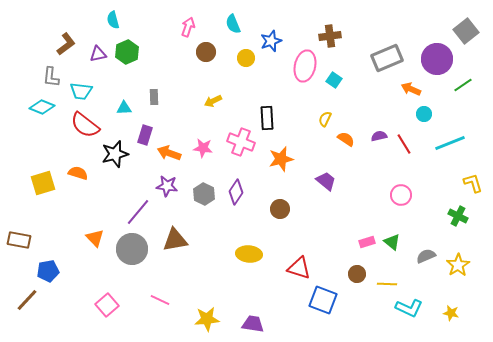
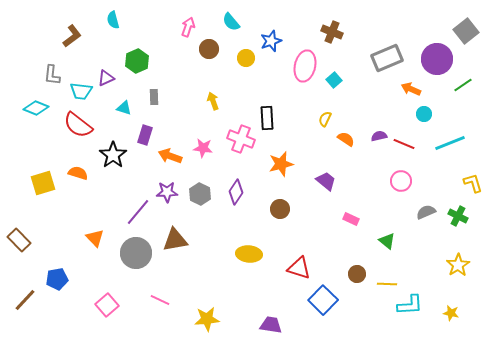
cyan semicircle at (233, 24): moved 2 px left, 2 px up; rotated 18 degrees counterclockwise
brown cross at (330, 36): moved 2 px right, 4 px up; rotated 30 degrees clockwise
brown L-shape at (66, 44): moved 6 px right, 8 px up
green hexagon at (127, 52): moved 10 px right, 9 px down
brown circle at (206, 52): moved 3 px right, 3 px up
purple triangle at (98, 54): moved 8 px right, 24 px down; rotated 12 degrees counterclockwise
gray L-shape at (51, 77): moved 1 px right, 2 px up
cyan square at (334, 80): rotated 14 degrees clockwise
yellow arrow at (213, 101): rotated 96 degrees clockwise
cyan diamond at (42, 107): moved 6 px left, 1 px down
cyan triangle at (124, 108): rotated 21 degrees clockwise
red semicircle at (85, 125): moved 7 px left
pink cross at (241, 142): moved 3 px up
red line at (404, 144): rotated 35 degrees counterclockwise
orange arrow at (169, 153): moved 1 px right, 3 px down
black star at (115, 154): moved 2 px left, 1 px down; rotated 20 degrees counterclockwise
orange star at (281, 159): moved 5 px down
purple star at (167, 186): moved 6 px down; rotated 10 degrees counterclockwise
gray hexagon at (204, 194): moved 4 px left
pink circle at (401, 195): moved 14 px up
brown rectangle at (19, 240): rotated 35 degrees clockwise
pink rectangle at (367, 242): moved 16 px left, 23 px up; rotated 42 degrees clockwise
green triangle at (392, 242): moved 5 px left, 1 px up
gray circle at (132, 249): moved 4 px right, 4 px down
gray semicircle at (426, 256): moved 44 px up
blue pentagon at (48, 271): moved 9 px right, 8 px down
brown line at (27, 300): moved 2 px left
blue square at (323, 300): rotated 24 degrees clockwise
cyan L-shape at (409, 308): moved 1 px right, 3 px up; rotated 28 degrees counterclockwise
purple trapezoid at (253, 324): moved 18 px right, 1 px down
